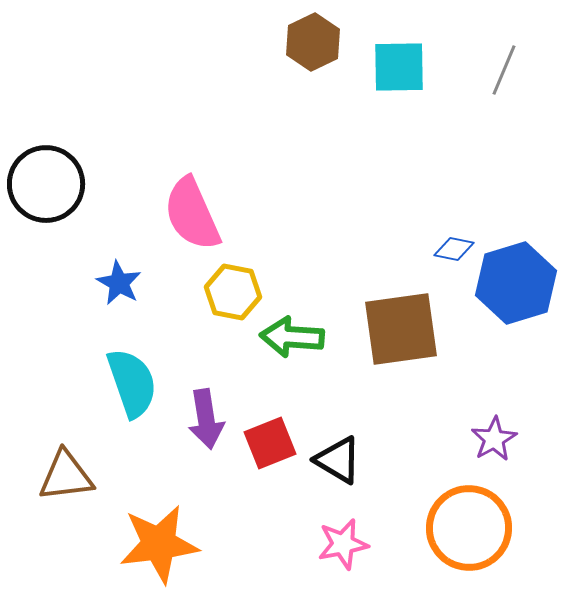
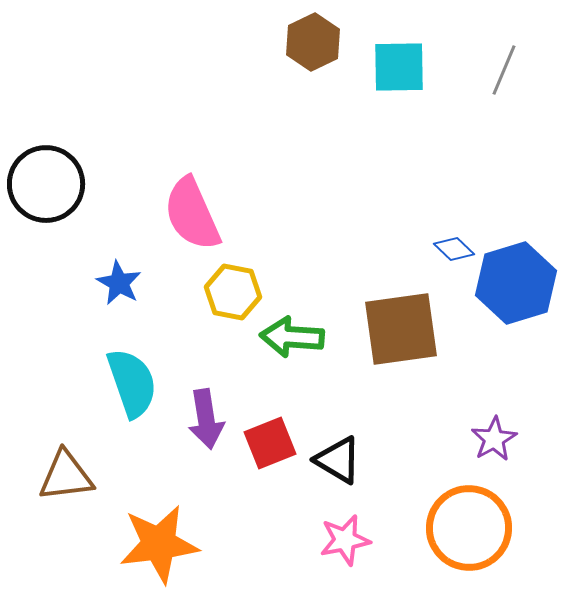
blue diamond: rotated 33 degrees clockwise
pink star: moved 2 px right, 4 px up
